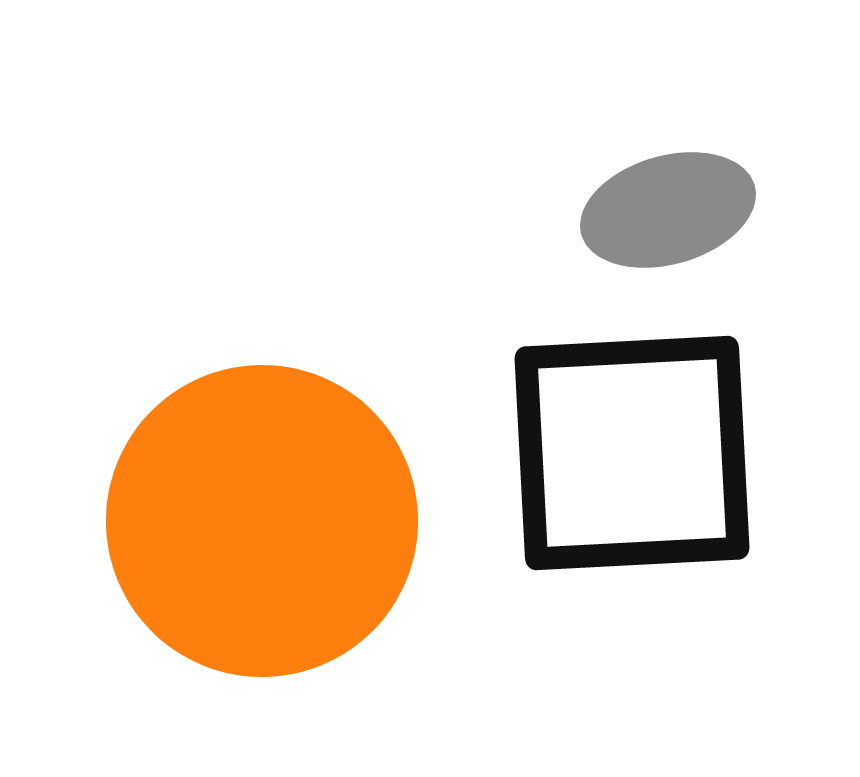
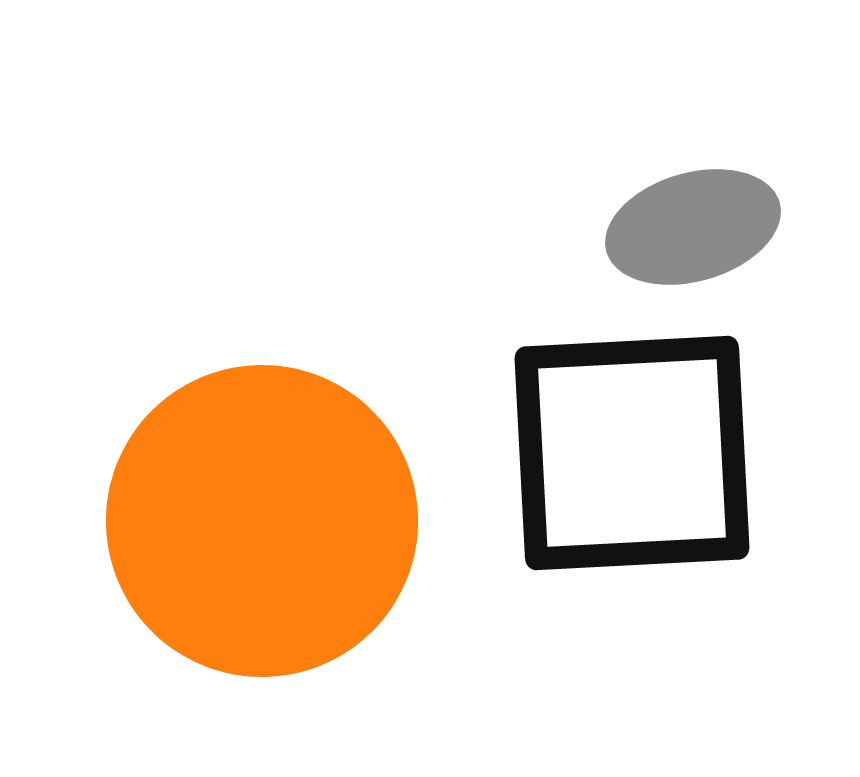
gray ellipse: moved 25 px right, 17 px down
